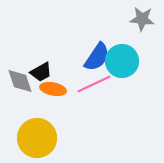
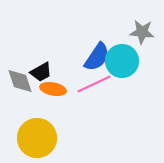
gray star: moved 13 px down
